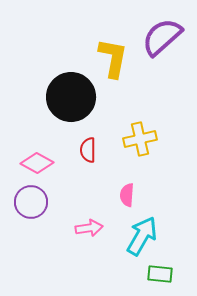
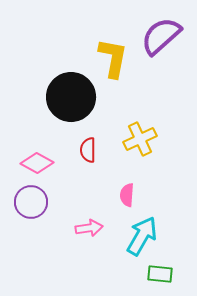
purple semicircle: moved 1 px left, 1 px up
yellow cross: rotated 12 degrees counterclockwise
